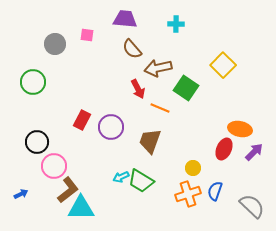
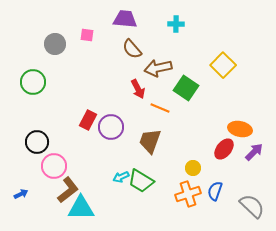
red rectangle: moved 6 px right
red ellipse: rotated 15 degrees clockwise
